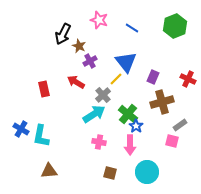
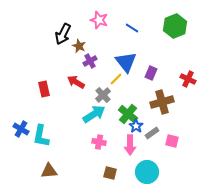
purple rectangle: moved 2 px left, 4 px up
gray rectangle: moved 28 px left, 8 px down
